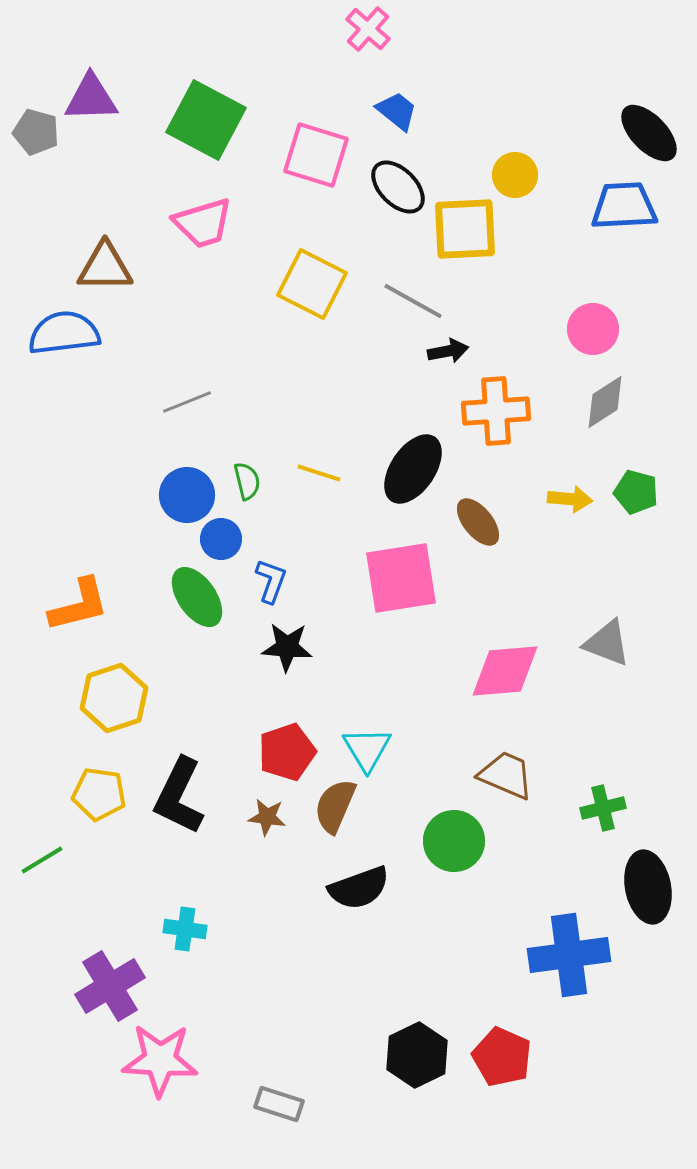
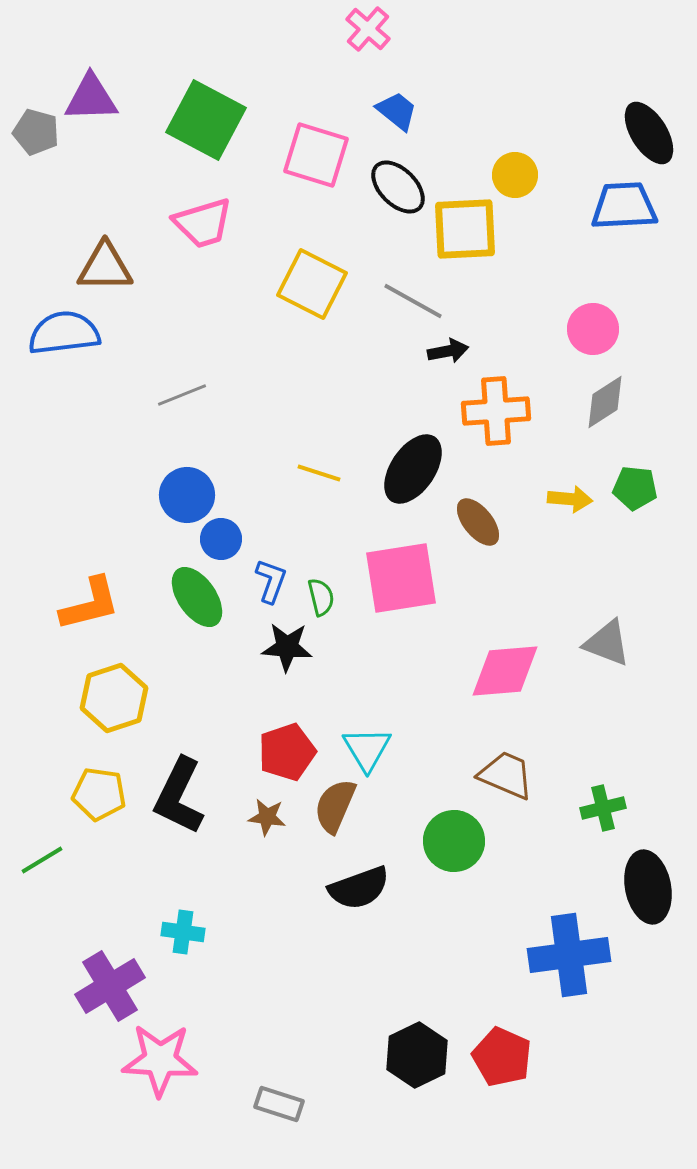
black ellipse at (649, 133): rotated 12 degrees clockwise
gray line at (187, 402): moved 5 px left, 7 px up
green semicircle at (247, 481): moved 74 px right, 116 px down
green pentagon at (636, 492): moved 1 px left, 4 px up; rotated 9 degrees counterclockwise
orange L-shape at (79, 605): moved 11 px right, 1 px up
cyan cross at (185, 929): moved 2 px left, 3 px down
